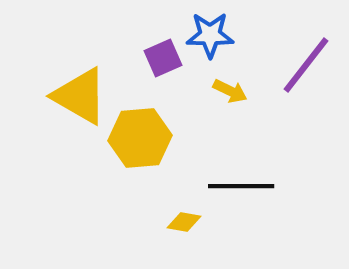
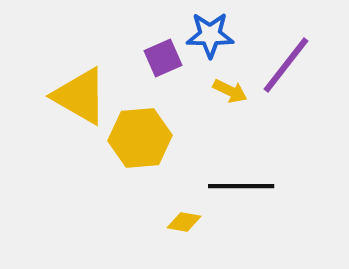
purple line: moved 20 px left
